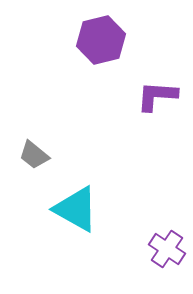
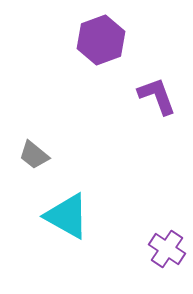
purple hexagon: rotated 6 degrees counterclockwise
purple L-shape: rotated 66 degrees clockwise
cyan triangle: moved 9 px left, 7 px down
